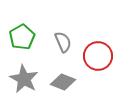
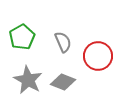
gray star: moved 4 px right, 1 px down
